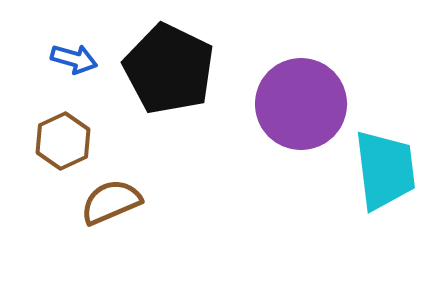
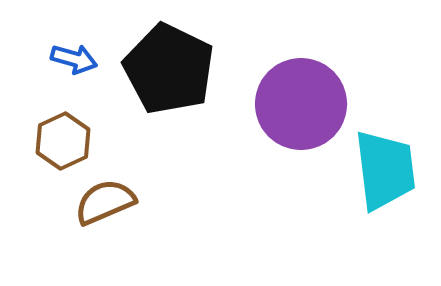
brown semicircle: moved 6 px left
